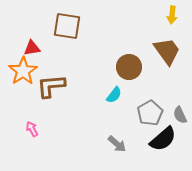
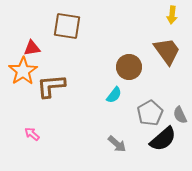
pink arrow: moved 5 px down; rotated 21 degrees counterclockwise
